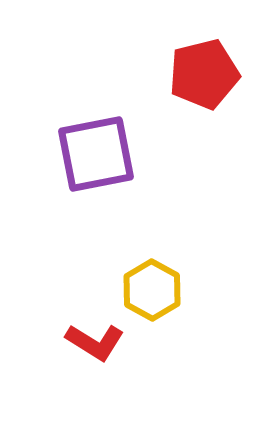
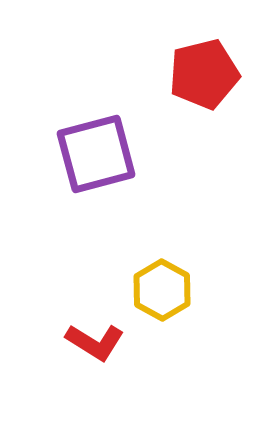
purple square: rotated 4 degrees counterclockwise
yellow hexagon: moved 10 px right
